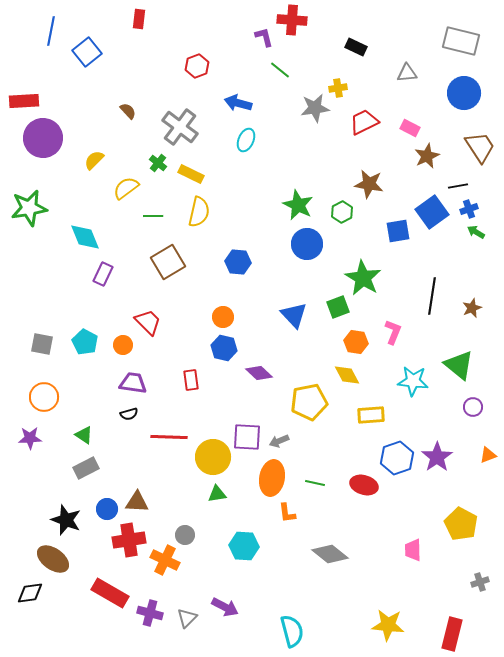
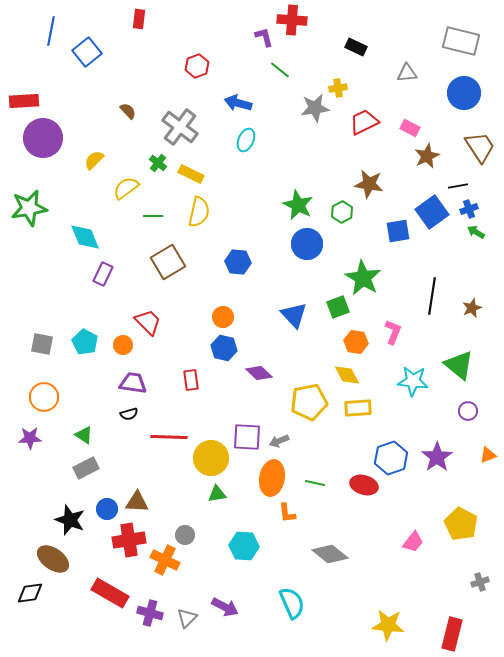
purple circle at (473, 407): moved 5 px left, 4 px down
yellow rectangle at (371, 415): moved 13 px left, 7 px up
yellow circle at (213, 457): moved 2 px left, 1 px down
blue hexagon at (397, 458): moved 6 px left
black star at (66, 520): moved 4 px right
pink trapezoid at (413, 550): moved 8 px up; rotated 140 degrees counterclockwise
cyan semicircle at (292, 631): moved 28 px up; rotated 8 degrees counterclockwise
